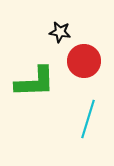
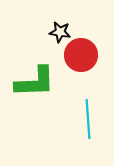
red circle: moved 3 px left, 6 px up
cyan line: rotated 21 degrees counterclockwise
